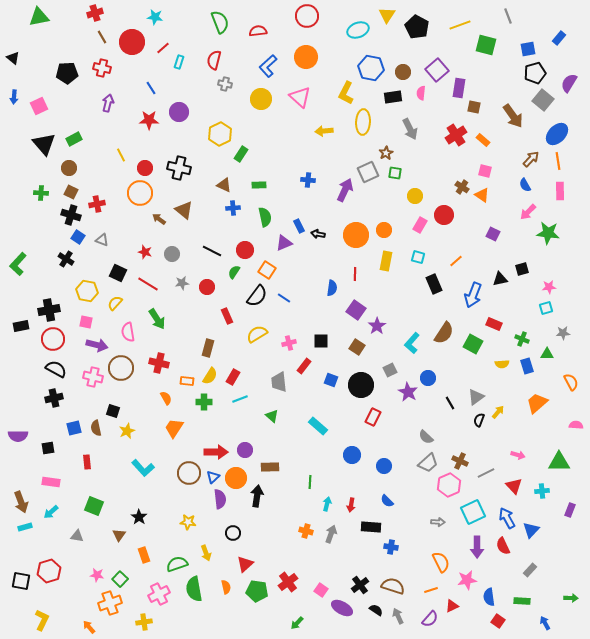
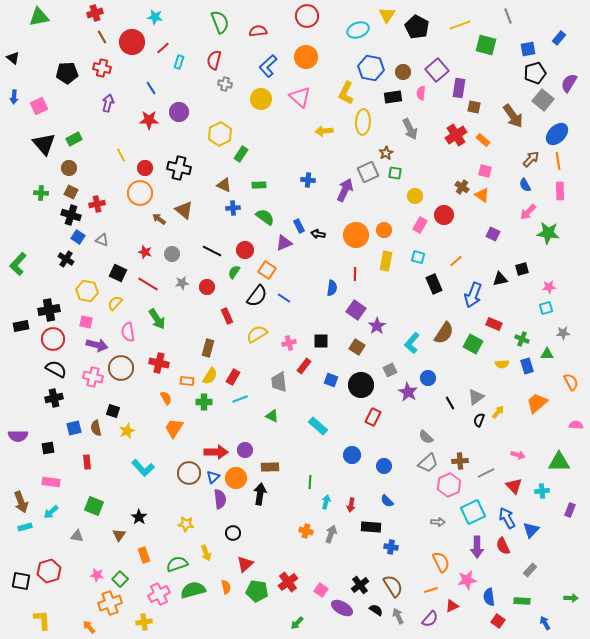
green semicircle at (265, 217): rotated 42 degrees counterclockwise
green triangle at (272, 416): rotated 16 degrees counterclockwise
brown cross at (460, 461): rotated 28 degrees counterclockwise
black arrow at (257, 496): moved 3 px right, 2 px up
cyan arrow at (327, 504): moved 1 px left, 2 px up
yellow star at (188, 522): moved 2 px left, 2 px down
brown semicircle at (393, 586): rotated 40 degrees clockwise
green semicircle at (194, 589): moved 1 px left, 1 px down; rotated 85 degrees clockwise
yellow L-shape at (42, 620): rotated 30 degrees counterclockwise
